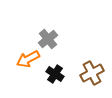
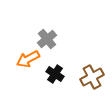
gray cross: moved 1 px left
brown cross: moved 4 px down
